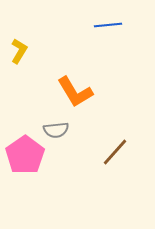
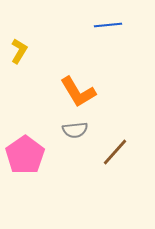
orange L-shape: moved 3 px right
gray semicircle: moved 19 px right
